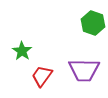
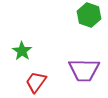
green hexagon: moved 4 px left, 8 px up
red trapezoid: moved 6 px left, 6 px down
